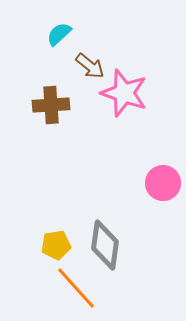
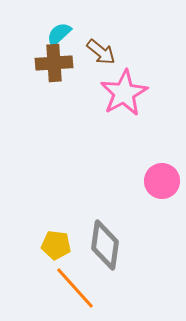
brown arrow: moved 11 px right, 14 px up
pink star: rotated 24 degrees clockwise
brown cross: moved 3 px right, 42 px up
pink circle: moved 1 px left, 2 px up
yellow pentagon: rotated 16 degrees clockwise
orange line: moved 1 px left
